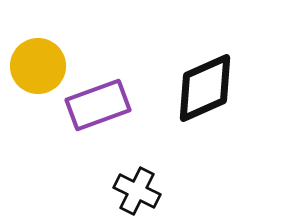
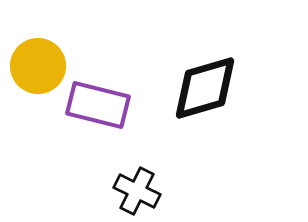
black diamond: rotated 8 degrees clockwise
purple rectangle: rotated 34 degrees clockwise
